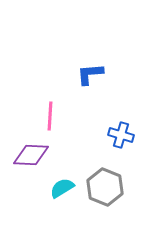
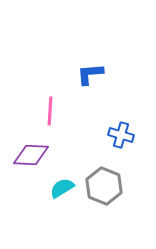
pink line: moved 5 px up
gray hexagon: moved 1 px left, 1 px up
